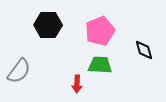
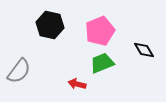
black hexagon: moved 2 px right; rotated 12 degrees clockwise
black diamond: rotated 15 degrees counterclockwise
green trapezoid: moved 2 px right, 2 px up; rotated 25 degrees counterclockwise
red arrow: rotated 102 degrees clockwise
